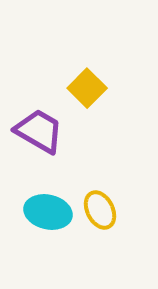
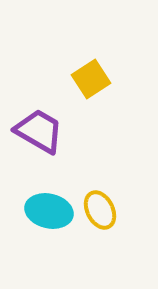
yellow square: moved 4 px right, 9 px up; rotated 12 degrees clockwise
cyan ellipse: moved 1 px right, 1 px up
